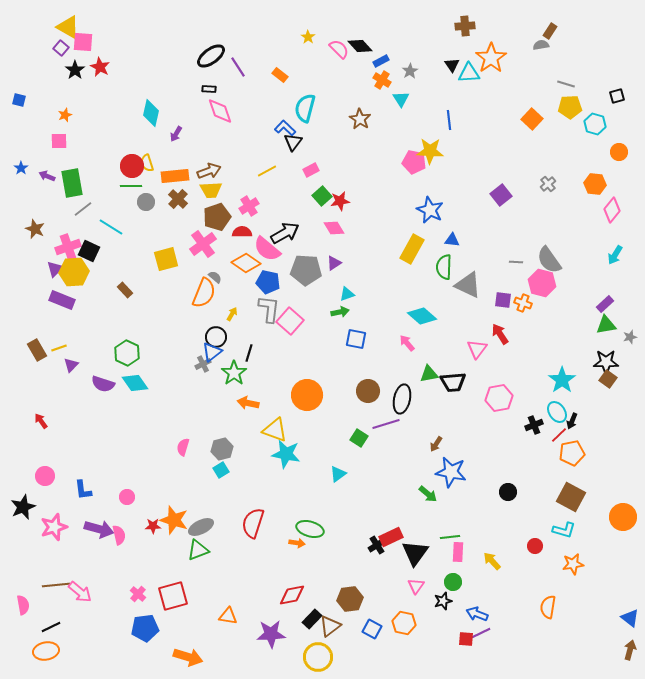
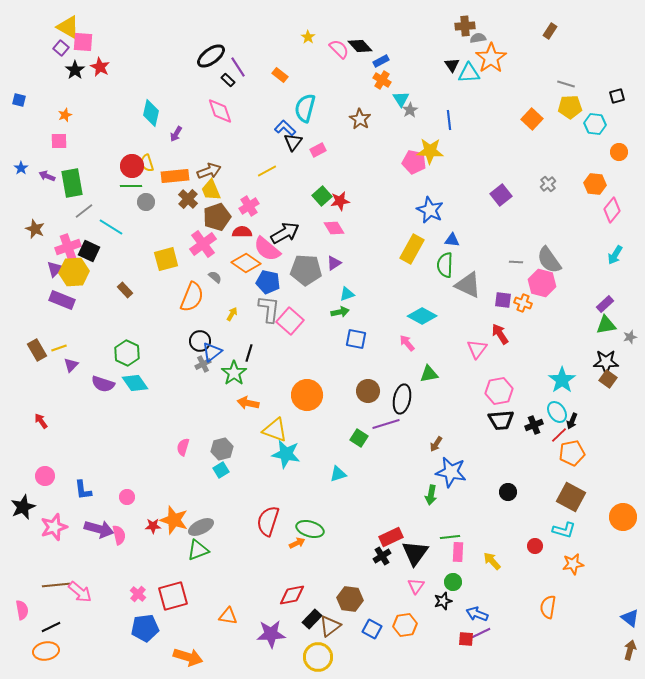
gray semicircle at (541, 45): moved 63 px left, 7 px up
gray star at (410, 71): moved 39 px down
black rectangle at (209, 89): moved 19 px right, 9 px up; rotated 40 degrees clockwise
cyan hexagon at (595, 124): rotated 10 degrees counterclockwise
pink rectangle at (311, 170): moved 7 px right, 20 px up
yellow trapezoid at (211, 190): rotated 70 degrees clockwise
brown cross at (178, 199): moved 10 px right
gray line at (83, 209): moved 1 px right, 2 px down
green semicircle at (444, 267): moved 1 px right, 2 px up
orange semicircle at (204, 293): moved 12 px left, 4 px down
cyan diamond at (422, 316): rotated 12 degrees counterclockwise
black circle at (216, 337): moved 16 px left, 4 px down
black trapezoid at (453, 382): moved 48 px right, 38 px down
pink hexagon at (499, 398): moved 7 px up
cyan triangle at (338, 474): rotated 18 degrees clockwise
green arrow at (428, 494): moved 3 px right, 1 px down; rotated 60 degrees clockwise
red semicircle at (253, 523): moved 15 px right, 2 px up
orange arrow at (297, 543): rotated 35 degrees counterclockwise
black cross at (377, 545): moved 5 px right, 11 px down
brown hexagon at (350, 599): rotated 15 degrees clockwise
pink semicircle at (23, 605): moved 1 px left, 5 px down
orange hexagon at (404, 623): moved 1 px right, 2 px down; rotated 20 degrees counterclockwise
